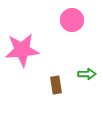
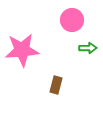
green arrow: moved 1 px right, 26 px up
brown rectangle: rotated 24 degrees clockwise
